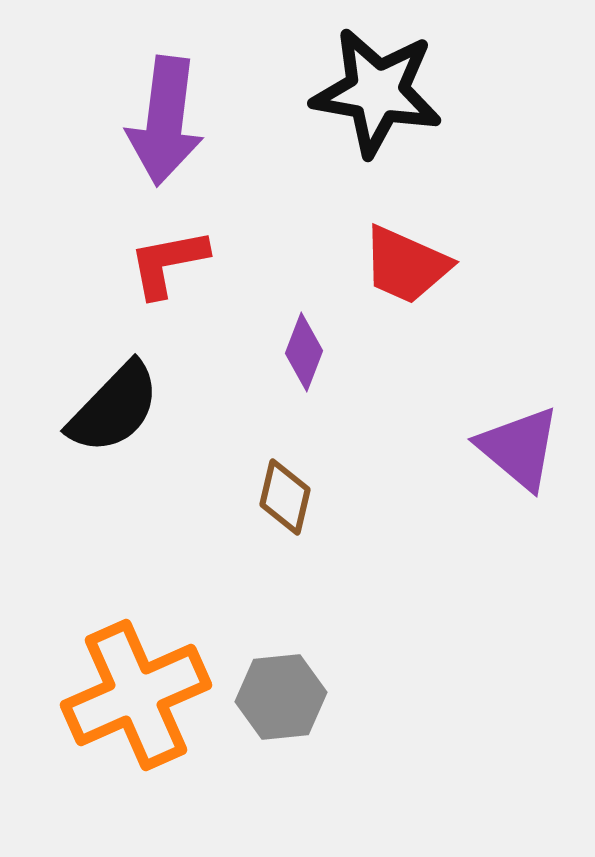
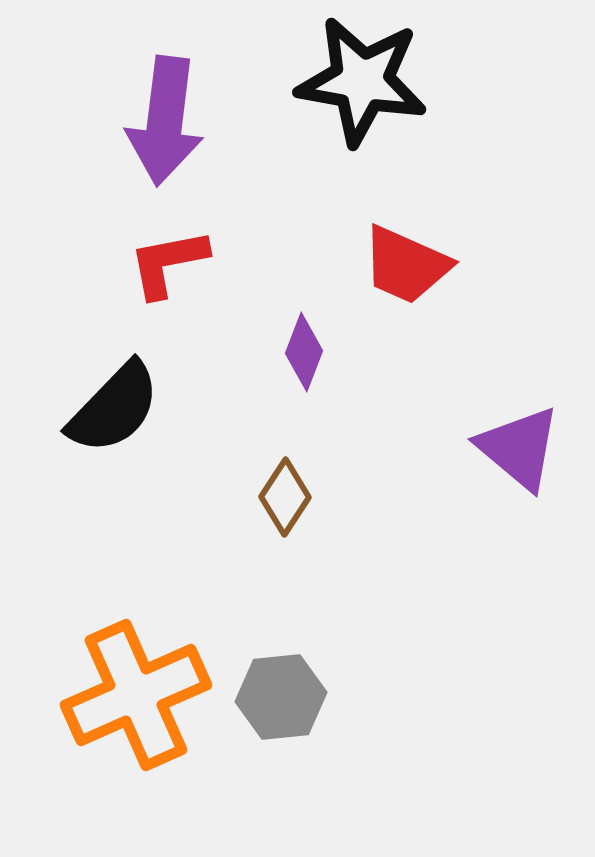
black star: moved 15 px left, 11 px up
brown diamond: rotated 20 degrees clockwise
